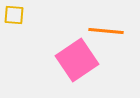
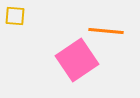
yellow square: moved 1 px right, 1 px down
